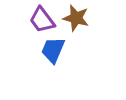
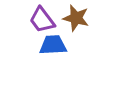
blue trapezoid: moved 5 px up; rotated 64 degrees clockwise
